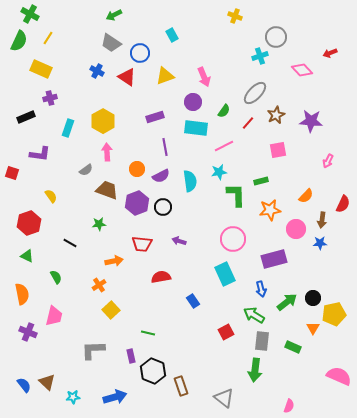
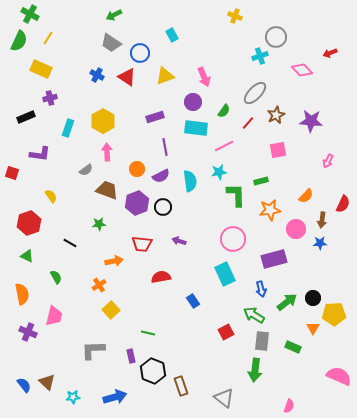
blue cross at (97, 71): moved 4 px down
yellow pentagon at (334, 314): rotated 10 degrees clockwise
